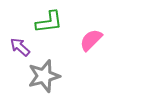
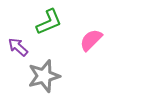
green L-shape: rotated 16 degrees counterclockwise
purple arrow: moved 2 px left
